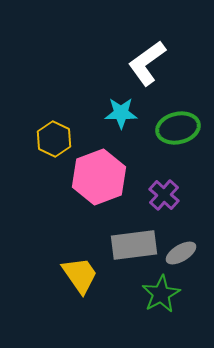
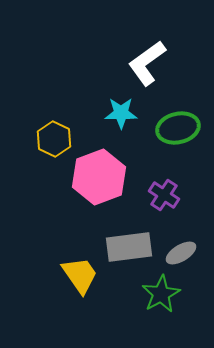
purple cross: rotated 8 degrees counterclockwise
gray rectangle: moved 5 px left, 2 px down
